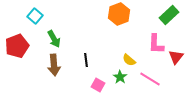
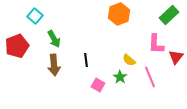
pink line: moved 2 px up; rotated 35 degrees clockwise
